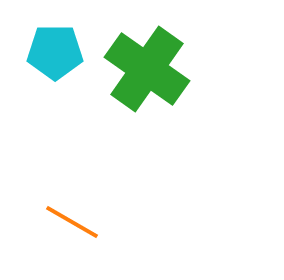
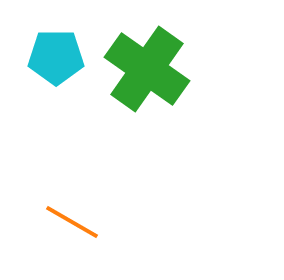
cyan pentagon: moved 1 px right, 5 px down
